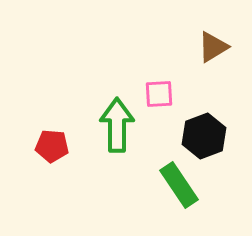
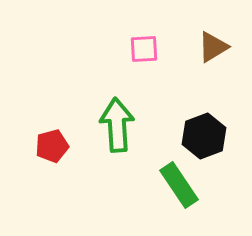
pink square: moved 15 px left, 45 px up
green arrow: rotated 4 degrees counterclockwise
red pentagon: rotated 20 degrees counterclockwise
